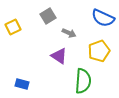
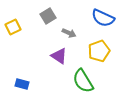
green semicircle: rotated 145 degrees clockwise
